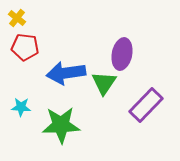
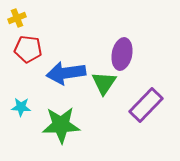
yellow cross: rotated 30 degrees clockwise
red pentagon: moved 3 px right, 2 px down
